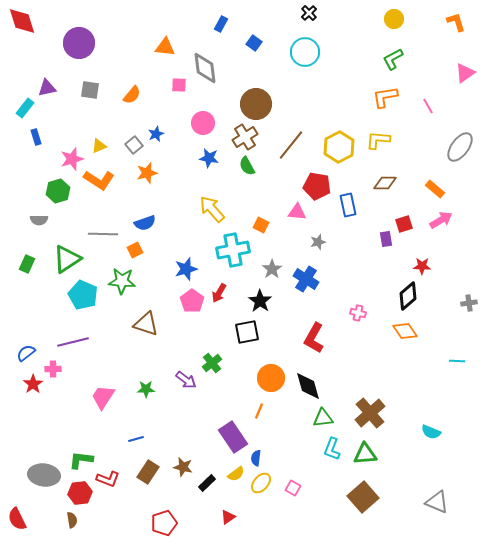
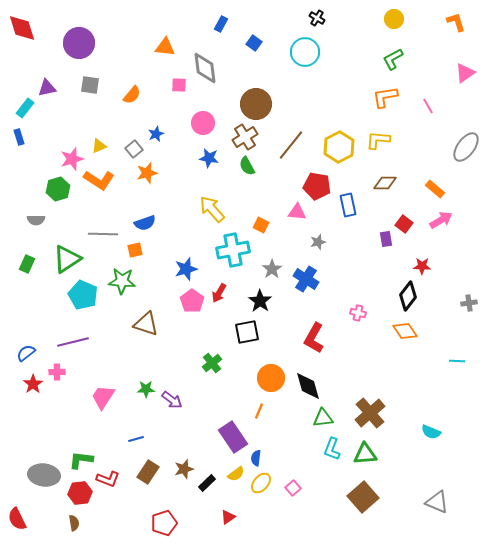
black cross at (309, 13): moved 8 px right, 5 px down; rotated 14 degrees counterclockwise
red diamond at (22, 21): moved 7 px down
gray square at (90, 90): moved 5 px up
blue rectangle at (36, 137): moved 17 px left
gray square at (134, 145): moved 4 px down
gray ellipse at (460, 147): moved 6 px right
green hexagon at (58, 191): moved 2 px up
gray semicircle at (39, 220): moved 3 px left
red square at (404, 224): rotated 36 degrees counterclockwise
orange square at (135, 250): rotated 14 degrees clockwise
black diamond at (408, 296): rotated 12 degrees counterclockwise
pink cross at (53, 369): moved 4 px right, 3 px down
purple arrow at (186, 380): moved 14 px left, 20 px down
brown star at (183, 467): moved 1 px right, 2 px down; rotated 30 degrees counterclockwise
pink square at (293, 488): rotated 21 degrees clockwise
brown semicircle at (72, 520): moved 2 px right, 3 px down
